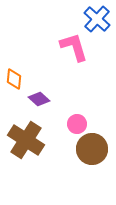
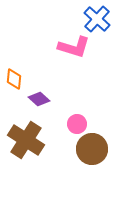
pink L-shape: rotated 124 degrees clockwise
